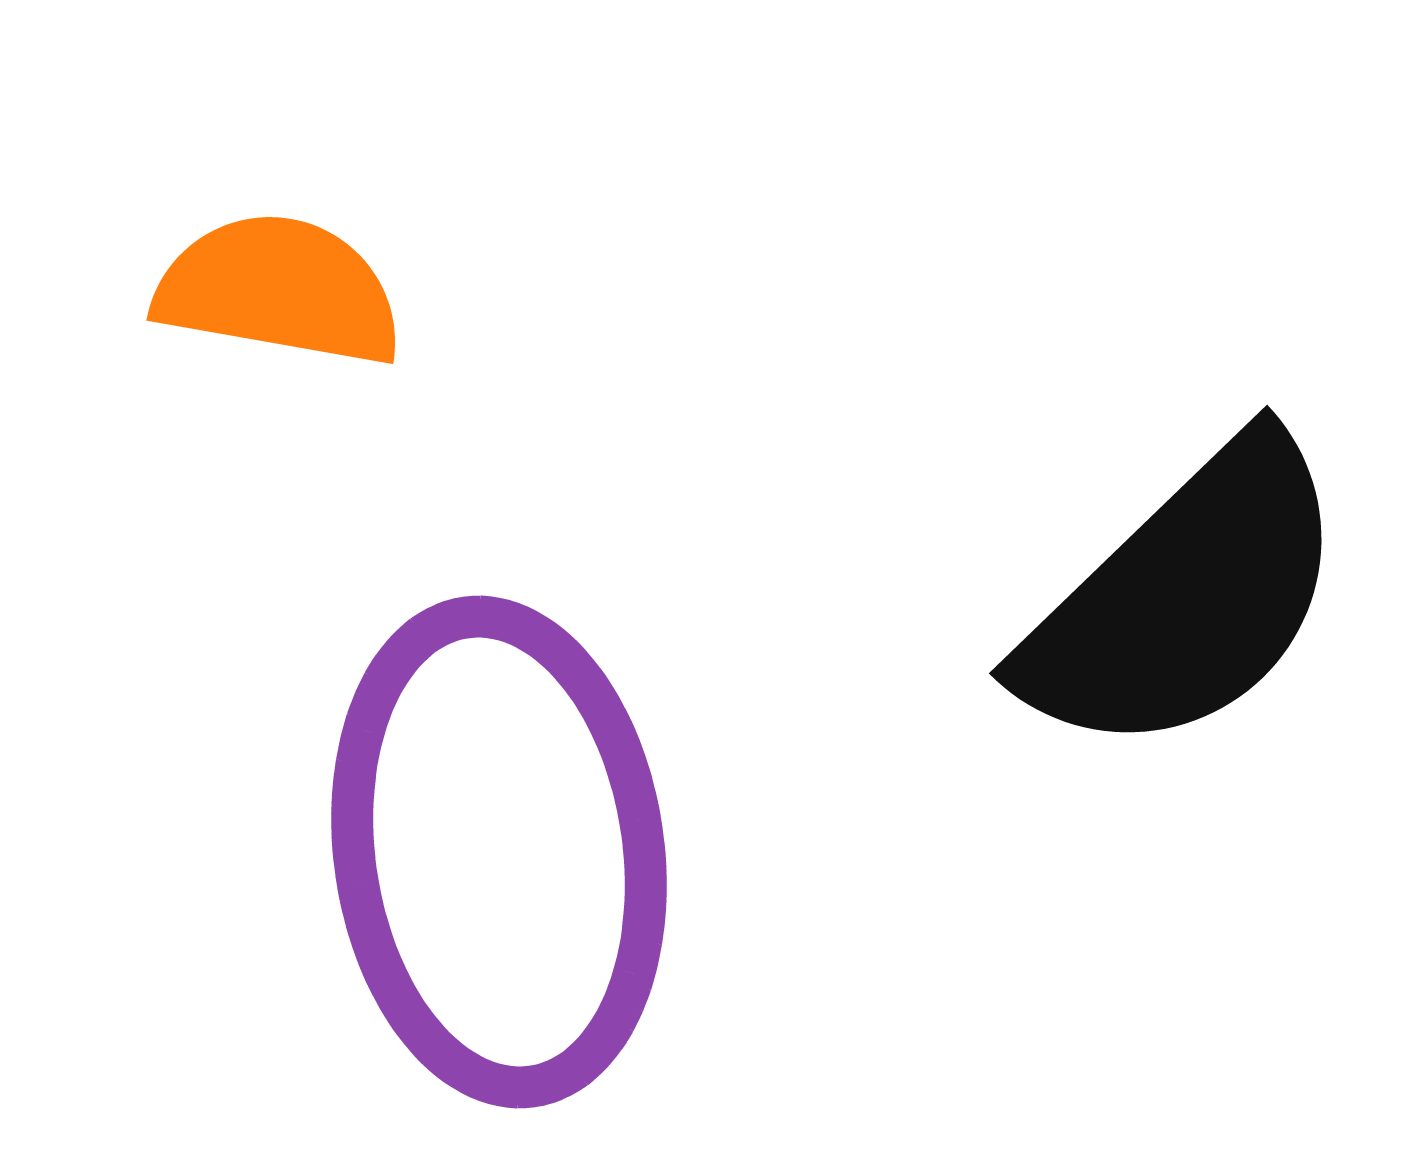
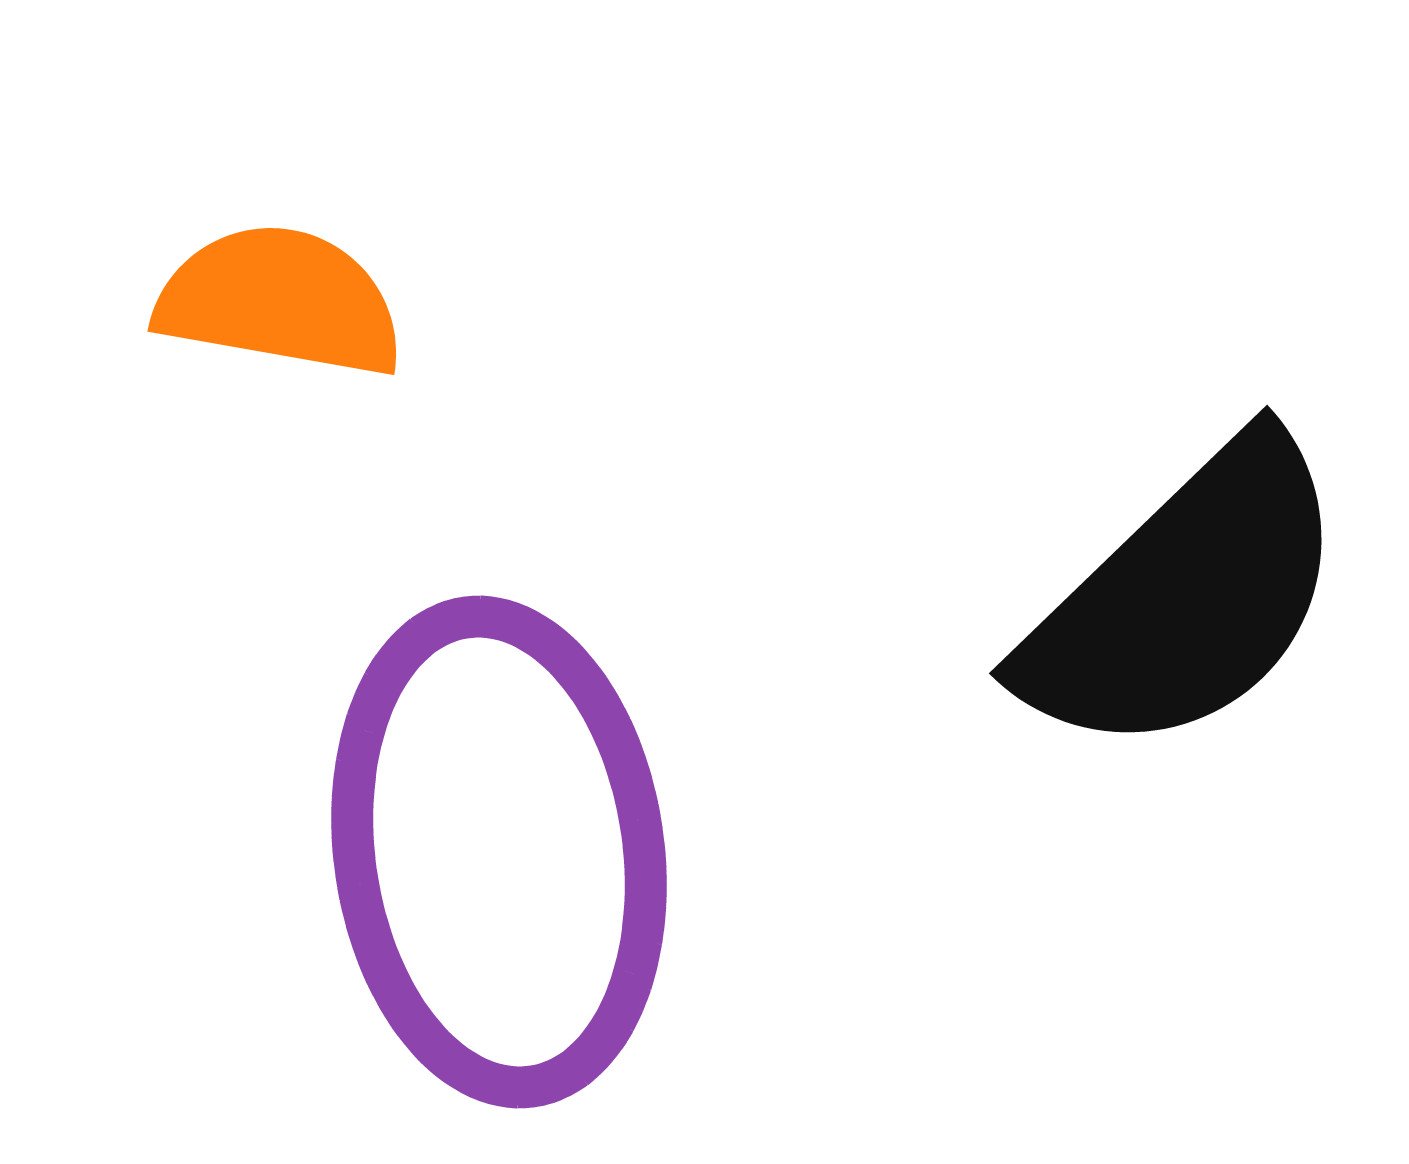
orange semicircle: moved 1 px right, 11 px down
